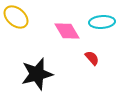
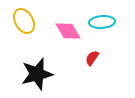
yellow ellipse: moved 8 px right, 4 px down; rotated 20 degrees clockwise
pink diamond: moved 1 px right
red semicircle: rotated 105 degrees counterclockwise
